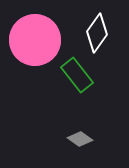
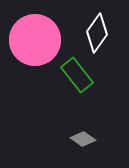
gray diamond: moved 3 px right
